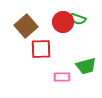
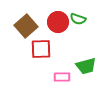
red circle: moved 5 px left
